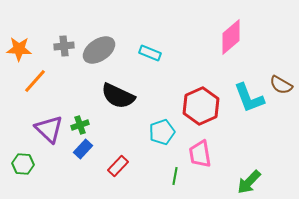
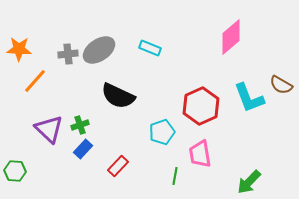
gray cross: moved 4 px right, 8 px down
cyan rectangle: moved 5 px up
green hexagon: moved 8 px left, 7 px down
